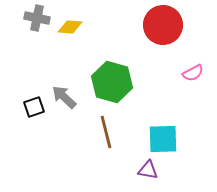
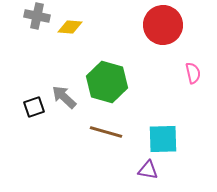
gray cross: moved 2 px up
pink semicircle: rotated 75 degrees counterclockwise
green hexagon: moved 5 px left
brown line: rotated 60 degrees counterclockwise
